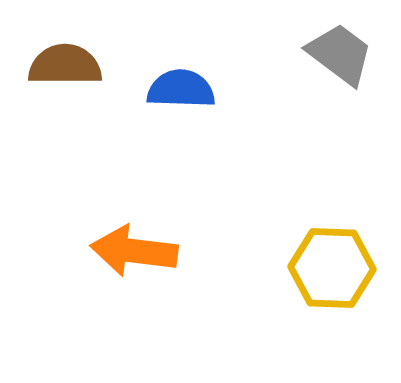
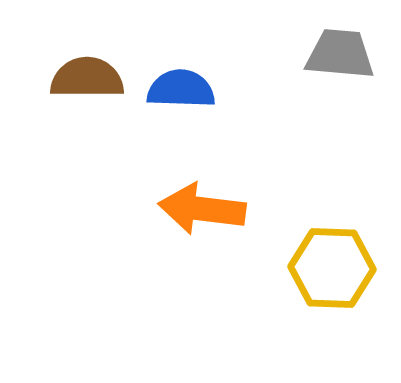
gray trapezoid: rotated 32 degrees counterclockwise
brown semicircle: moved 22 px right, 13 px down
orange arrow: moved 68 px right, 42 px up
